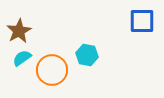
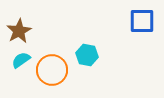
cyan semicircle: moved 1 px left, 2 px down
